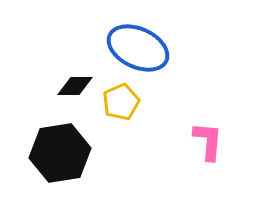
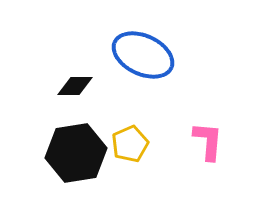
blue ellipse: moved 5 px right, 7 px down
yellow pentagon: moved 9 px right, 42 px down
black hexagon: moved 16 px right
